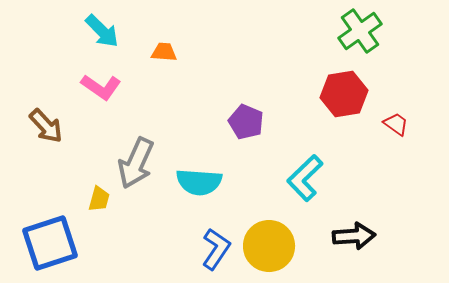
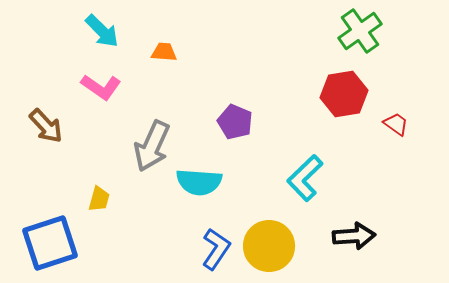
purple pentagon: moved 11 px left
gray arrow: moved 16 px right, 17 px up
